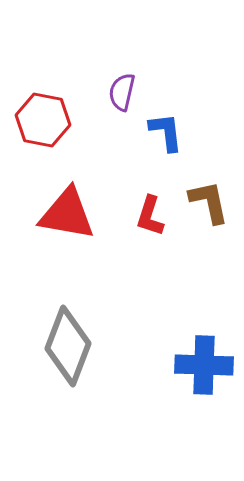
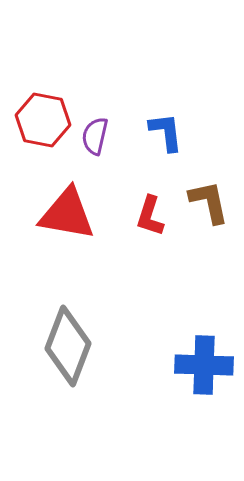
purple semicircle: moved 27 px left, 44 px down
